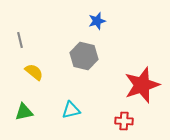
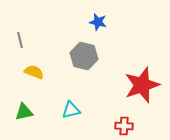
blue star: moved 1 px right, 1 px down; rotated 30 degrees clockwise
yellow semicircle: rotated 18 degrees counterclockwise
red cross: moved 5 px down
